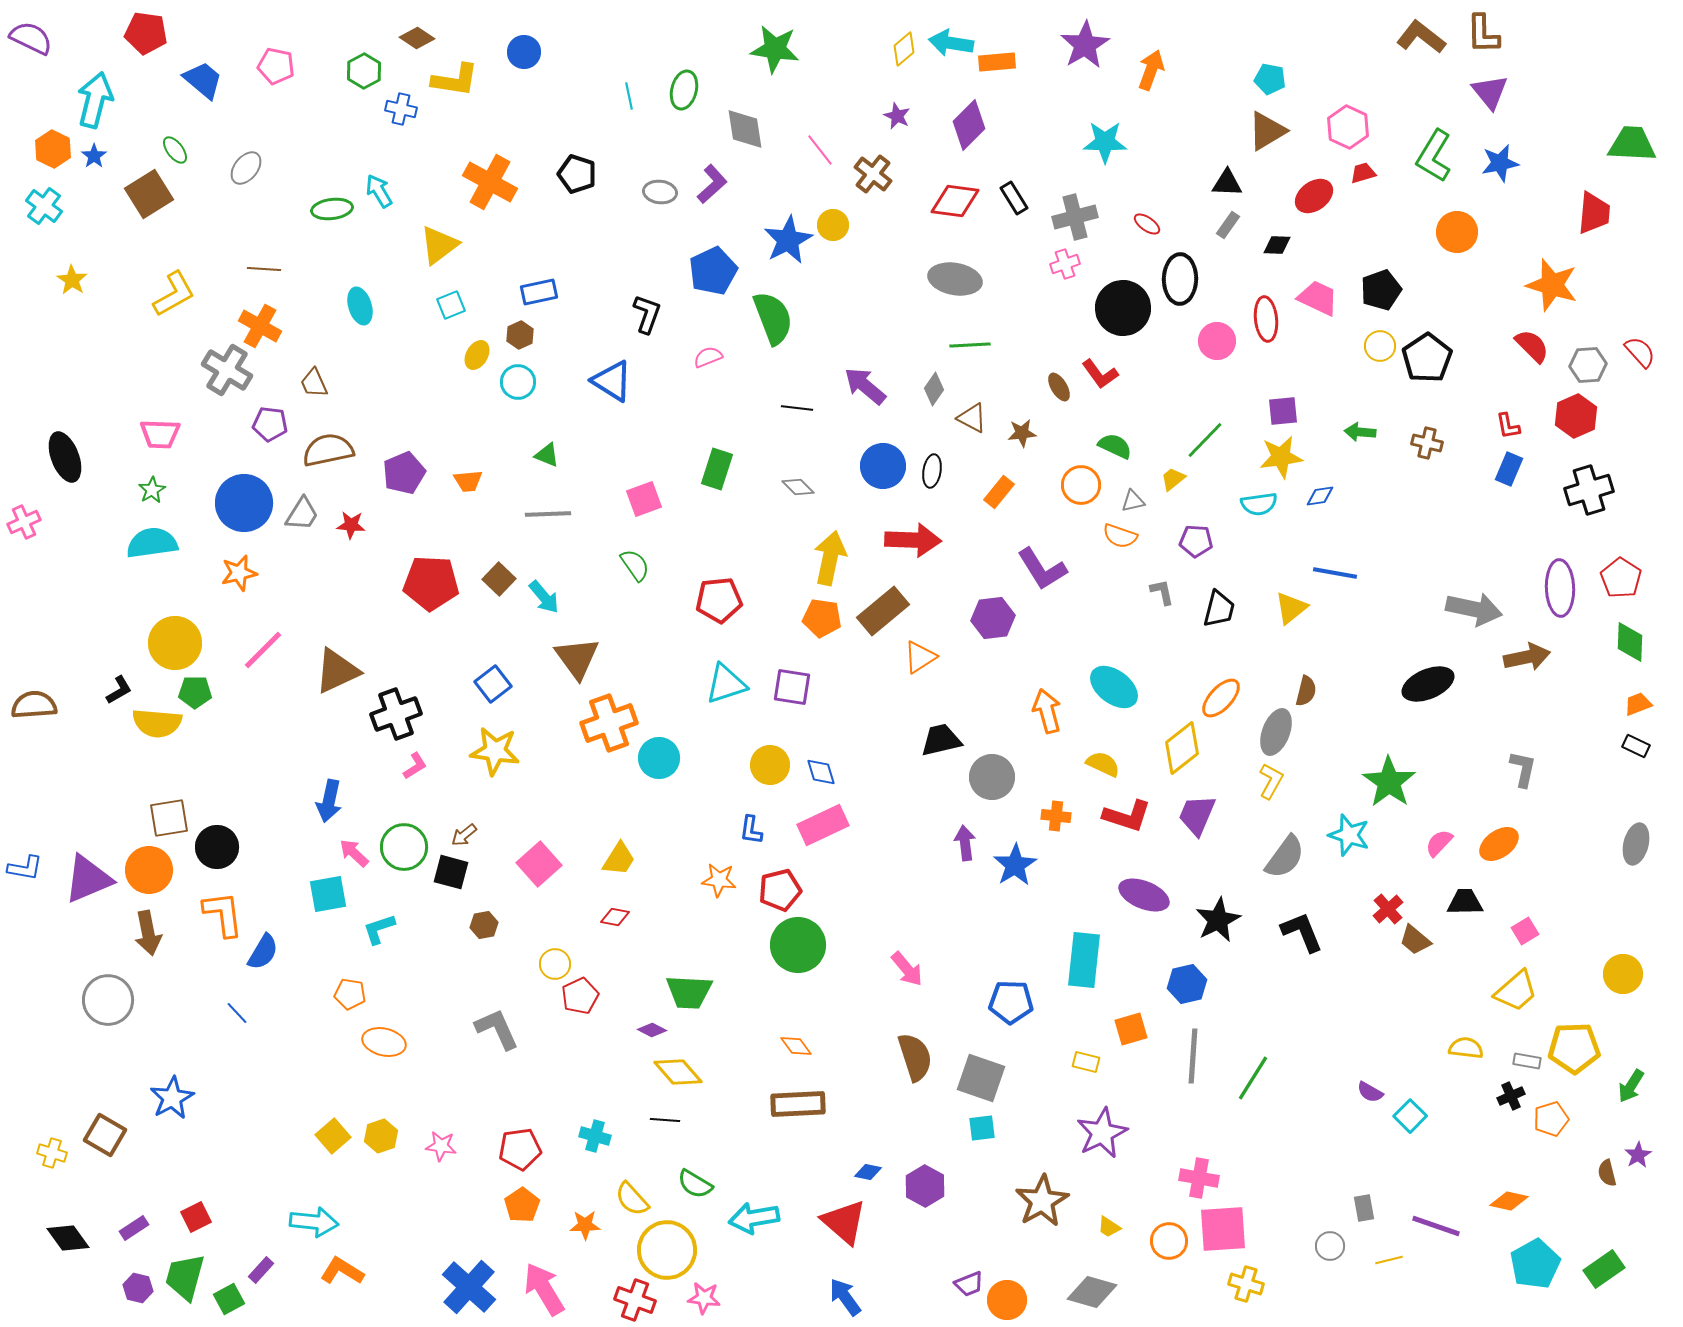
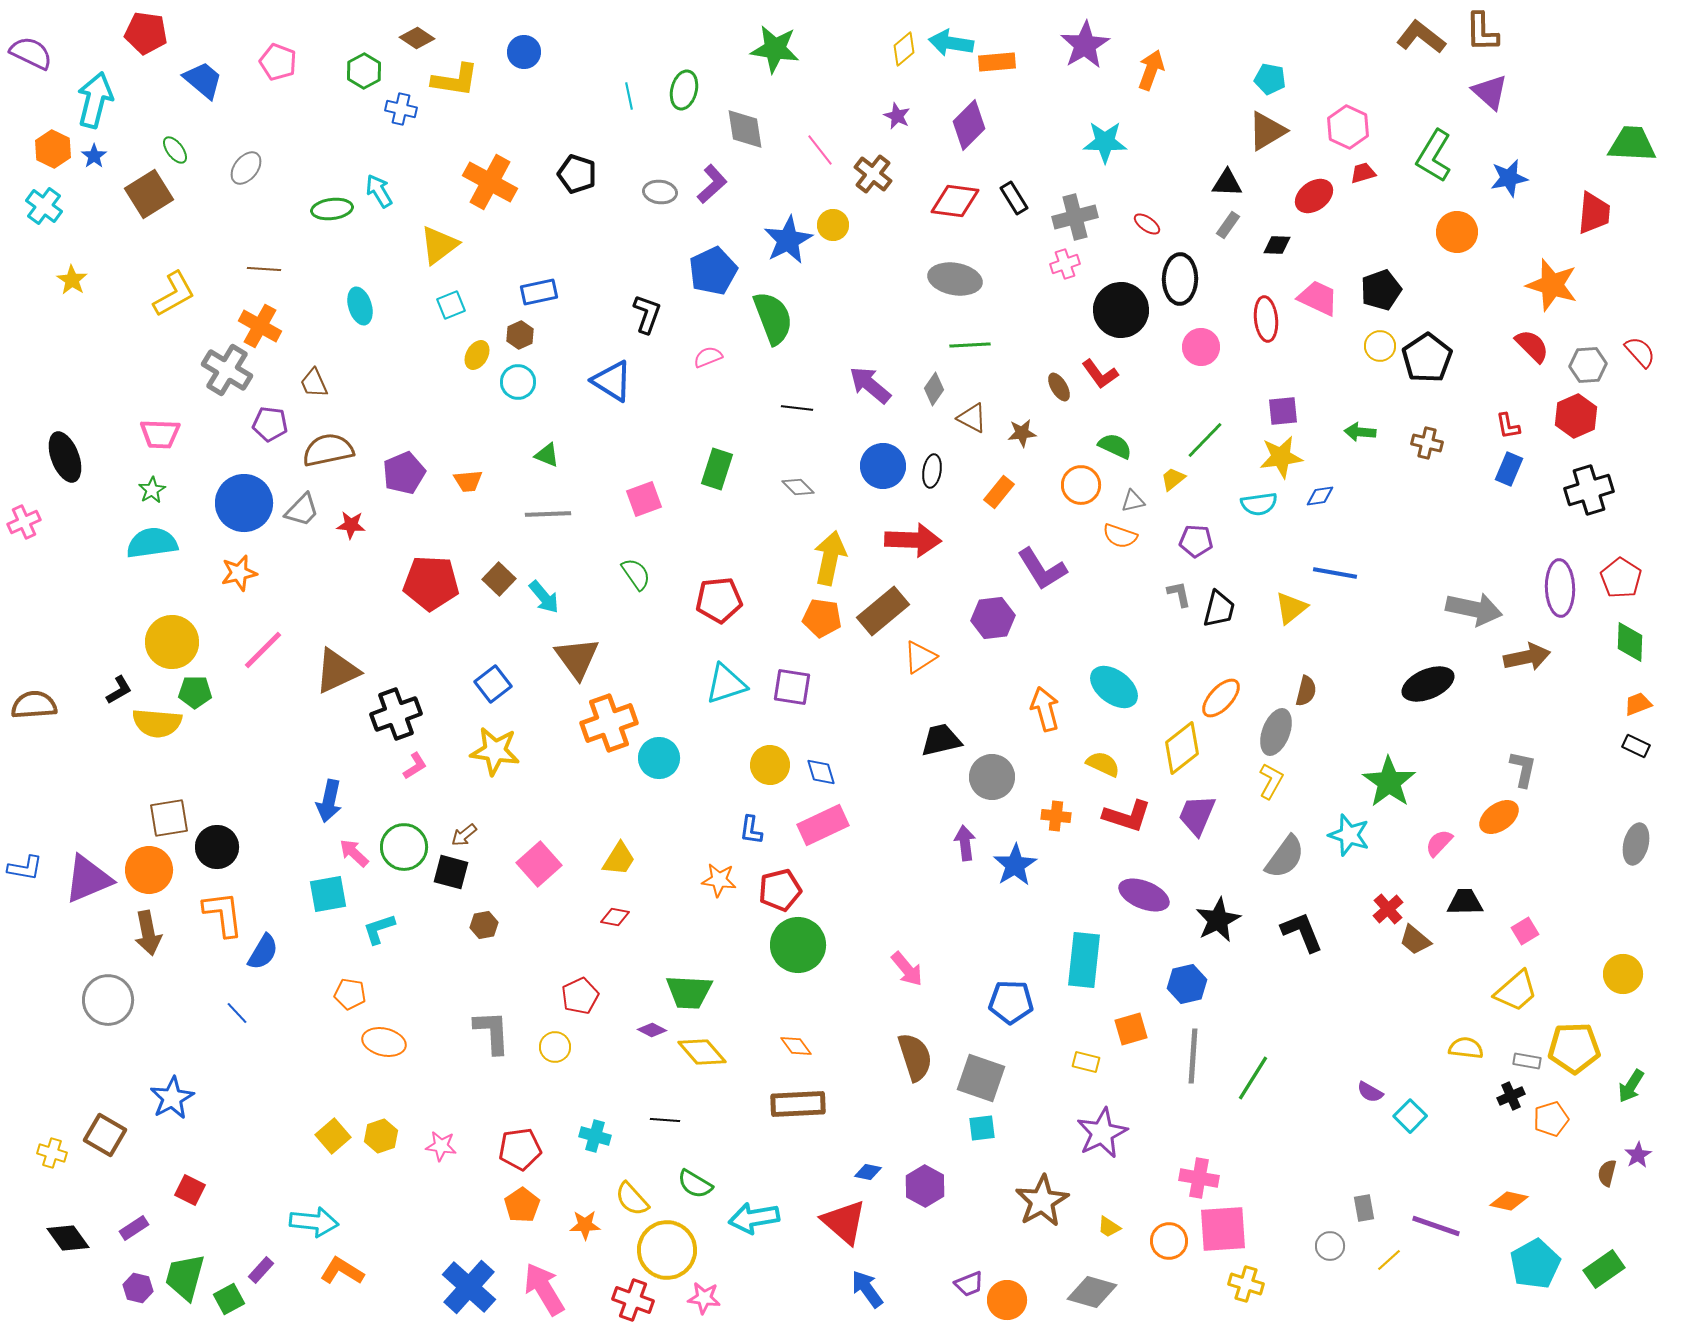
brown L-shape at (1483, 34): moved 1 px left, 2 px up
purple semicircle at (31, 38): moved 15 px down
pink pentagon at (276, 66): moved 2 px right, 4 px up; rotated 9 degrees clockwise
purple triangle at (1490, 92): rotated 9 degrees counterclockwise
blue star at (1500, 163): moved 9 px right, 15 px down
black circle at (1123, 308): moved 2 px left, 2 px down
pink circle at (1217, 341): moved 16 px left, 6 px down
purple arrow at (865, 386): moved 5 px right, 1 px up
gray trapezoid at (302, 514): moved 4 px up; rotated 12 degrees clockwise
green semicircle at (635, 565): moved 1 px right, 9 px down
gray L-shape at (1162, 592): moved 17 px right, 2 px down
yellow circle at (175, 643): moved 3 px left, 1 px up
orange arrow at (1047, 711): moved 2 px left, 2 px up
orange ellipse at (1499, 844): moved 27 px up
yellow circle at (555, 964): moved 83 px down
gray L-shape at (497, 1029): moved 5 px left, 3 px down; rotated 21 degrees clockwise
yellow diamond at (678, 1072): moved 24 px right, 20 px up
brown semicircle at (1607, 1173): rotated 28 degrees clockwise
red square at (196, 1217): moved 6 px left, 27 px up; rotated 36 degrees counterclockwise
yellow line at (1389, 1260): rotated 28 degrees counterclockwise
blue arrow at (845, 1297): moved 22 px right, 8 px up
red cross at (635, 1300): moved 2 px left
